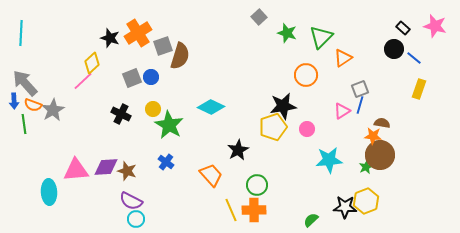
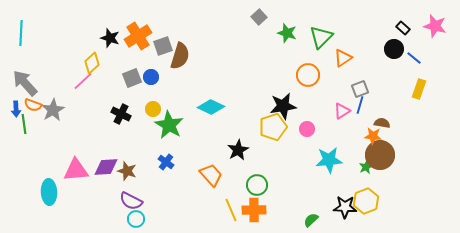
orange cross at (138, 33): moved 3 px down
orange circle at (306, 75): moved 2 px right
blue arrow at (14, 101): moved 2 px right, 8 px down
